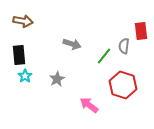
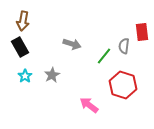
brown arrow: rotated 90 degrees clockwise
red rectangle: moved 1 px right, 1 px down
black rectangle: moved 1 px right, 8 px up; rotated 24 degrees counterclockwise
gray star: moved 5 px left, 4 px up
